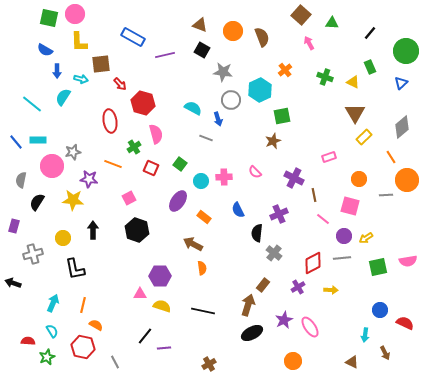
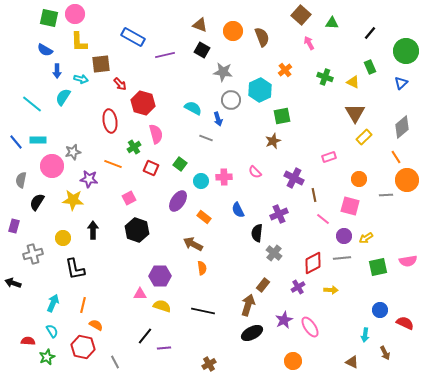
orange line at (391, 157): moved 5 px right
